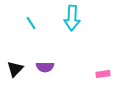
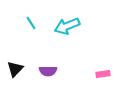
cyan arrow: moved 5 px left, 8 px down; rotated 65 degrees clockwise
purple semicircle: moved 3 px right, 4 px down
